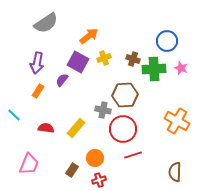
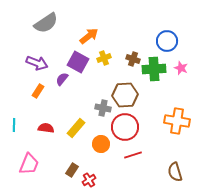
purple arrow: rotated 80 degrees counterclockwise
purple semicircle: moved 1 px up
gray cross: moved 2 px up
cyan line: moved 10 px down; rotated 48 degrees clockwise
orange cross: rotated 20 degrees counterclockwise
red circle: moved 2 px right, 2 px up
orange circle: moved 6 px right, 14 px up
brown semicircle: rotated 18 degrees counterclockwise
red cross: moved 10 px left; rotated 16 degrees counterclockwise
